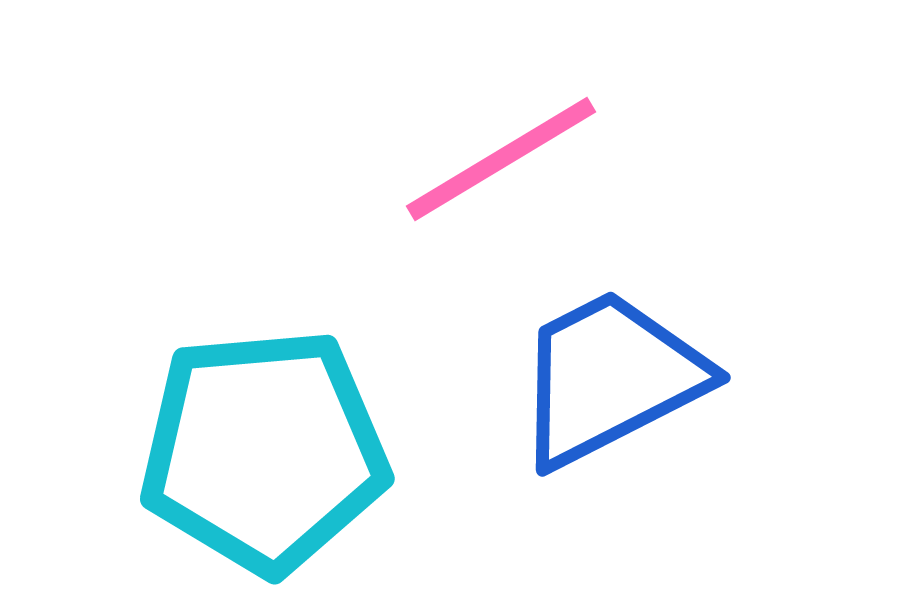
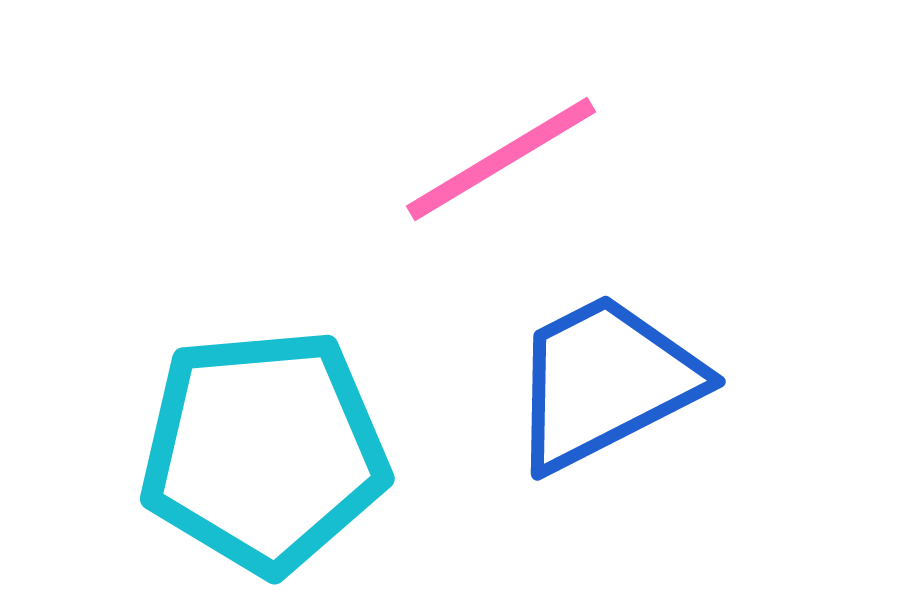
blue trapezoid: moved 5 px left, 4 px down
